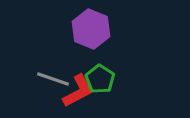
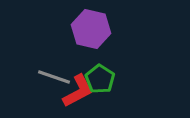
purple hexagon: rotated 9 degrees counterclockwise
gray line: moved 1 px right, 2 px up
